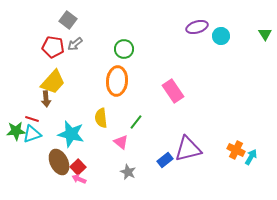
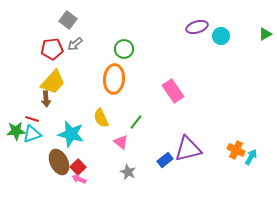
green triangle: rotated 32 degrees clockwise
red pentagon: moved 1 px left, 2 px down; rotated 15 degrees counterclockwise
orange ellipse: moved 3 px left, 2 px up
yellow semicircle: rotated 18 degrees counterclockwise
